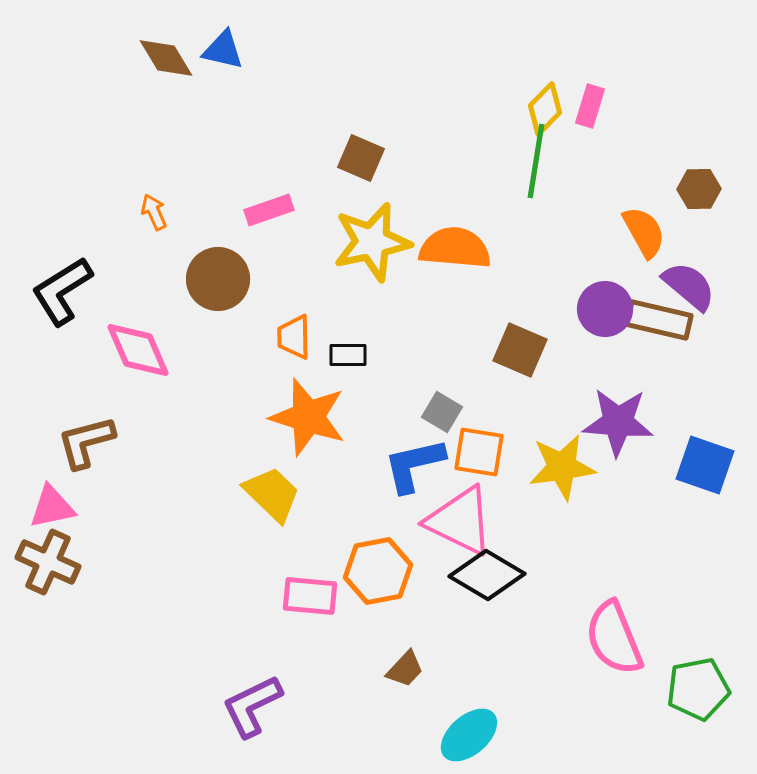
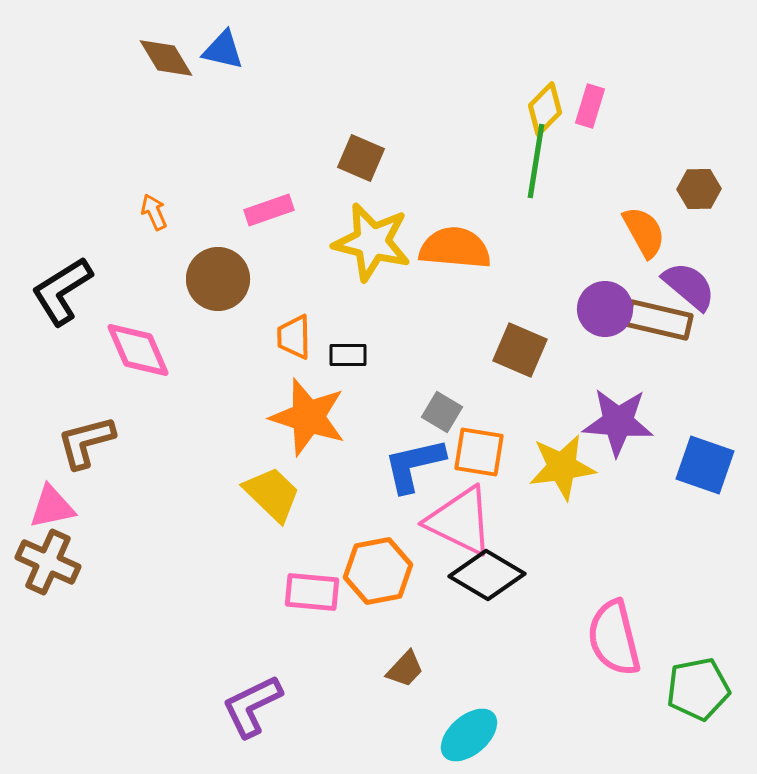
yellow star at (372, 242): rotated 26 degrees clockwise
pink rectangle at (310, 596): moved 2 px right, 4 px up
pink semicircle at (614, 638): rotated 8 degrees clockwise
